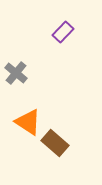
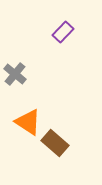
gray cross: moved 1 px left, 1 px down
